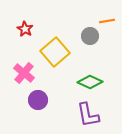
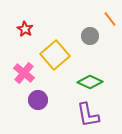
orange line: moved 3 px right, 2 px up; rotated 63 degrees clockwise
yellow square: moved 3 px down
